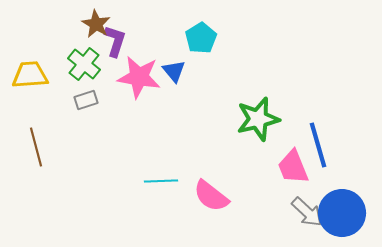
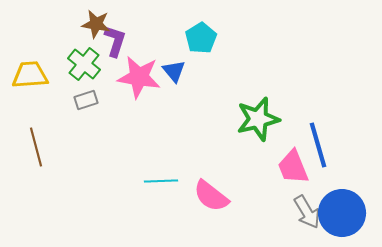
brown star: rotated 20 degrees counterclockwise
gray arrow: rotated 16 degrees clockwise
